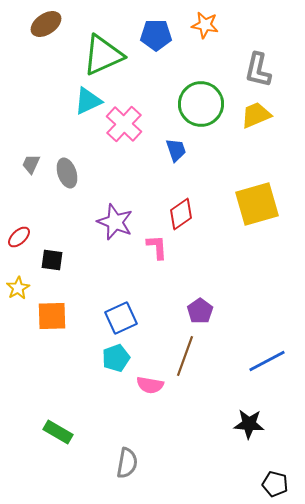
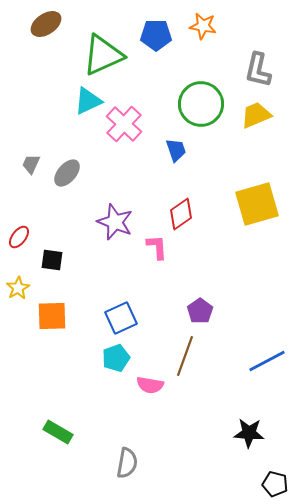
orange star: moved 2 px left, 1 px down
gray ellipse: rotated 60 degrees clockwise
red ellipse: rotated 10 degrees counterclockwise
black star: moved 9 px down
